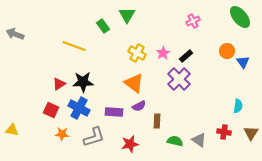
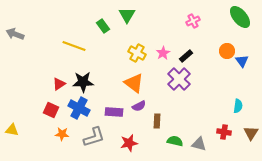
blue triangle: moved 1 px left, 1 px up
gray triangle: moved 4 px down; rotated 21 degrees counterclockwise
red star: moved 1 px left, 1 px up
